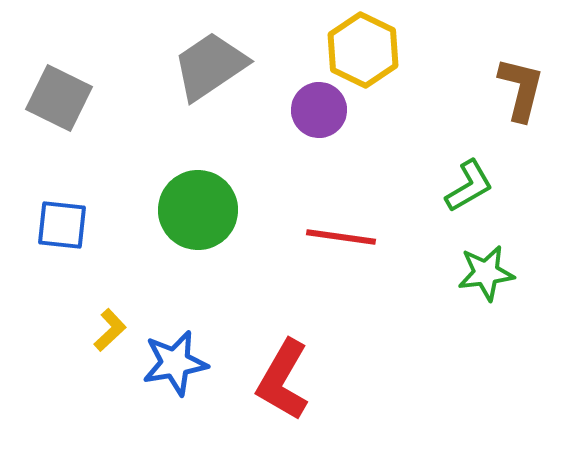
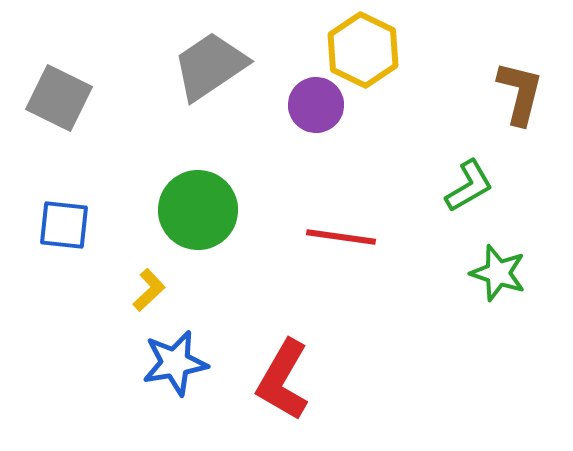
brown L-shape: moved 1 px left, 4 px down
purple circle: moved 3 px left, 5 px up
blue square: moved 2 px right
green star: moved 12 px right; rotated 26 degrees clockwise
yellow L-shape: moved 39 px right, 40 px up
